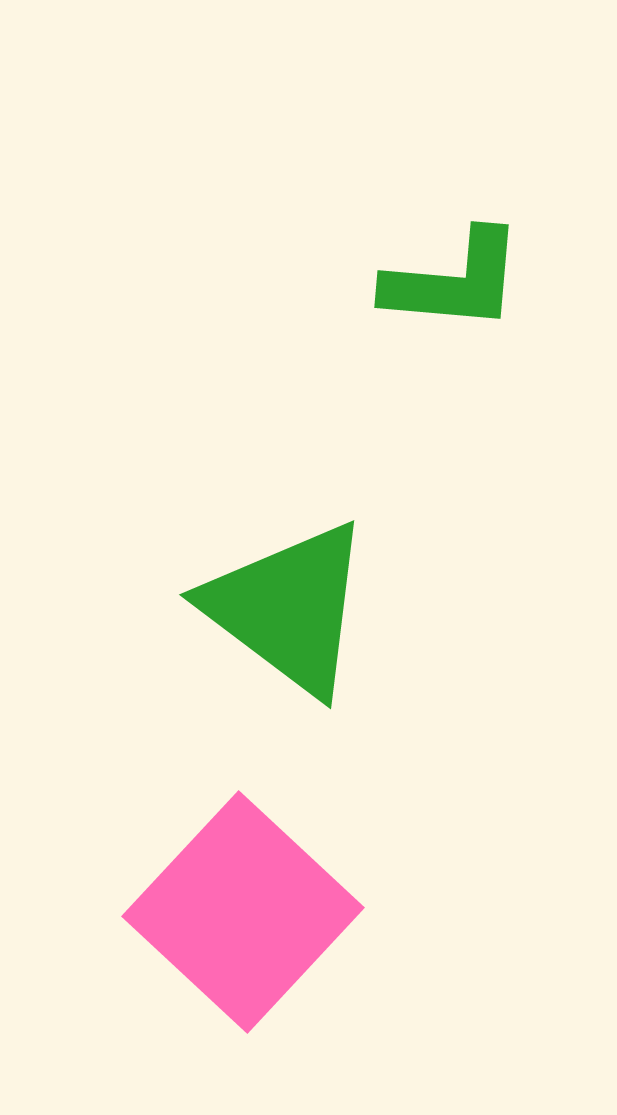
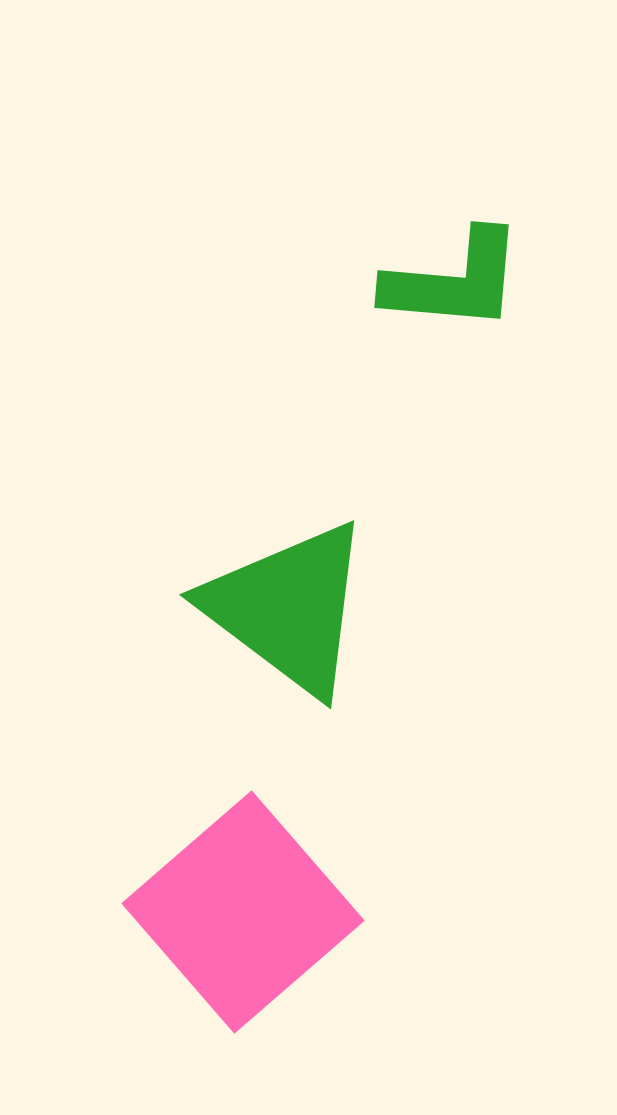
pink square: rotated 6 degrees clockwise
